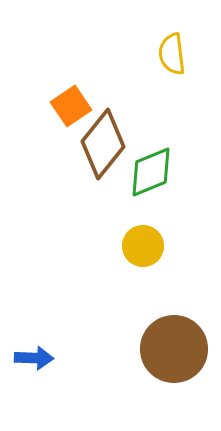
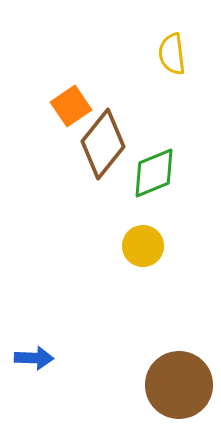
green diamond: moved 3 px right, 1 px down
brown circle: moved 5 px right, 36 px down
